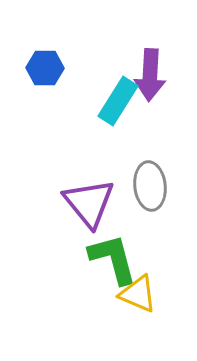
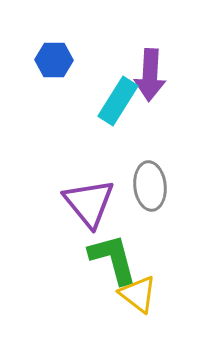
blue hexagon: moved 9 px right, 8 px up
yellow triangle: rotated 15 degrees clockwise
